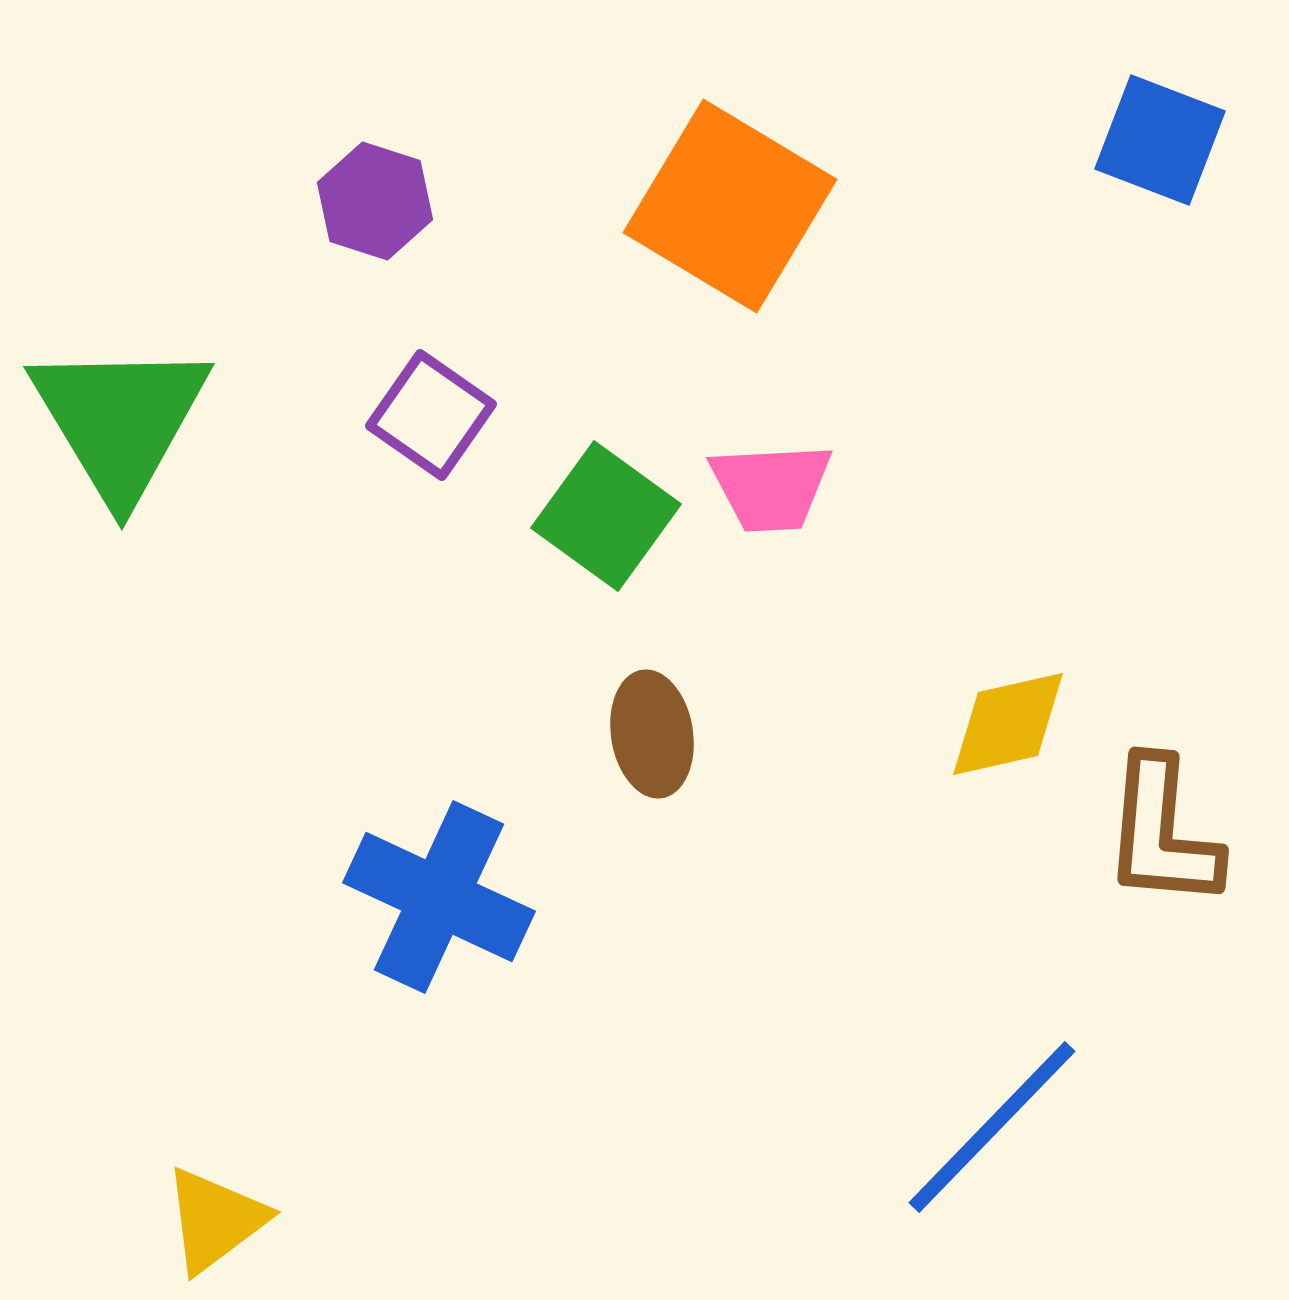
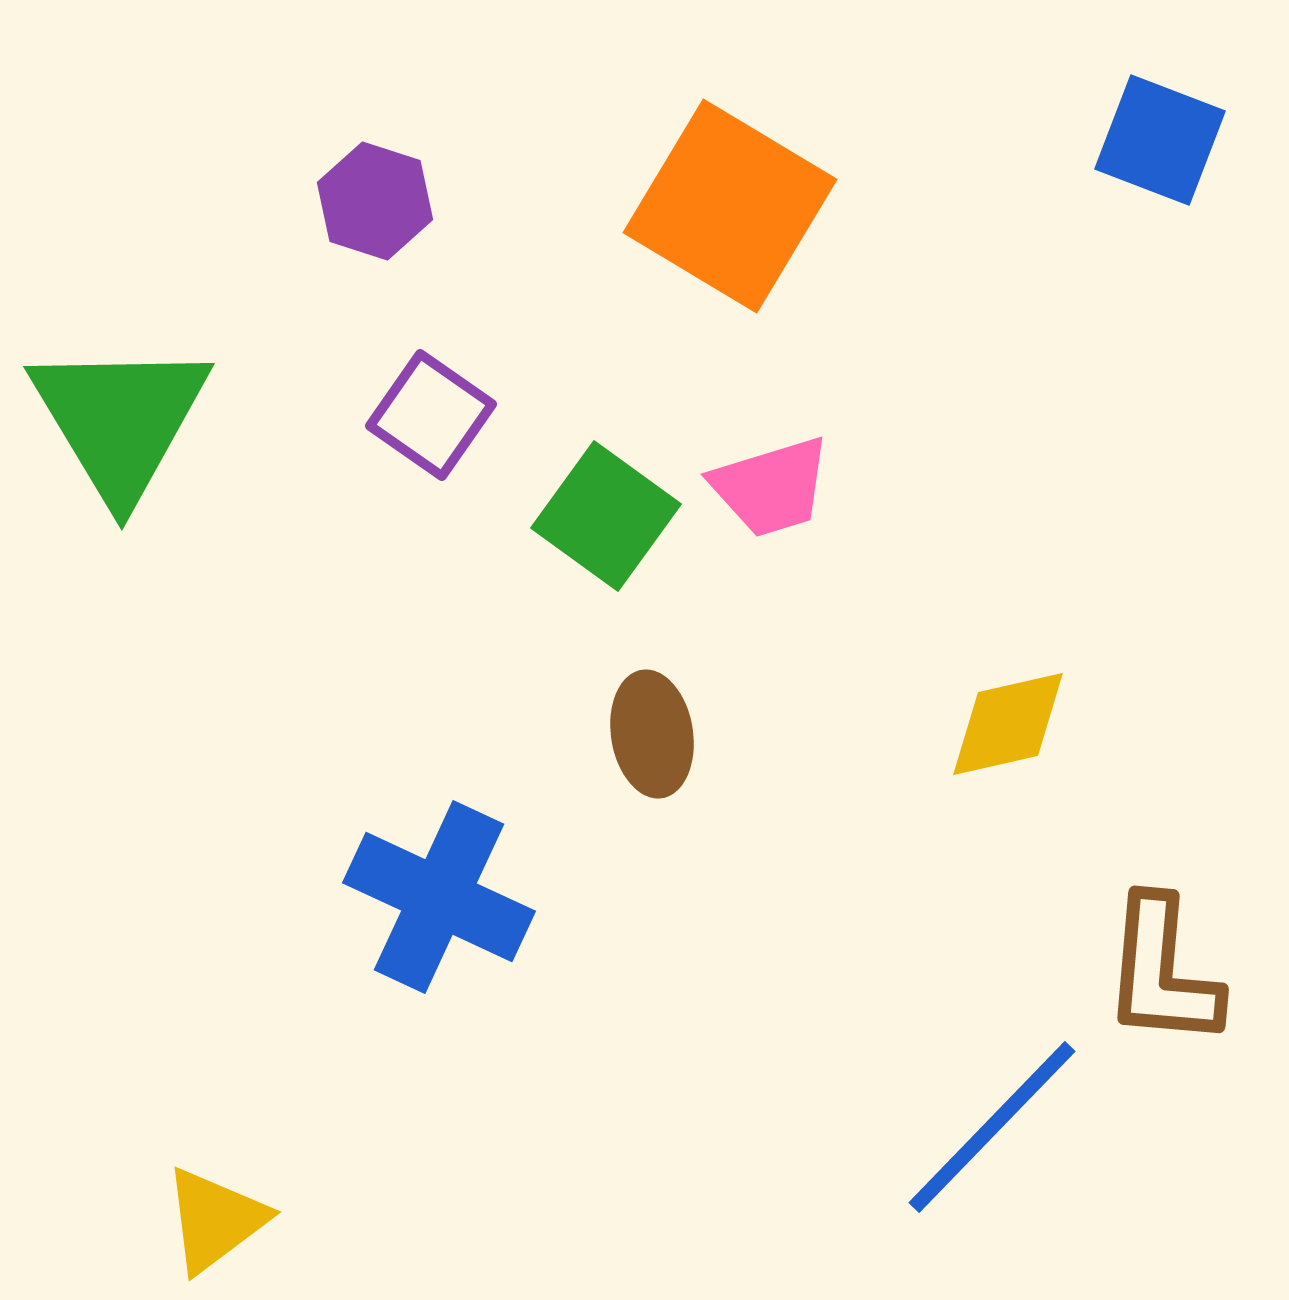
pink trapezoid: rotated 14 degrees counterclockwise
brown L-shape: moved 139 px down
